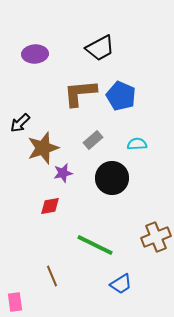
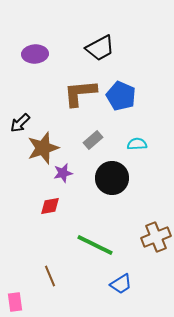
brown line: moved 2 px left
